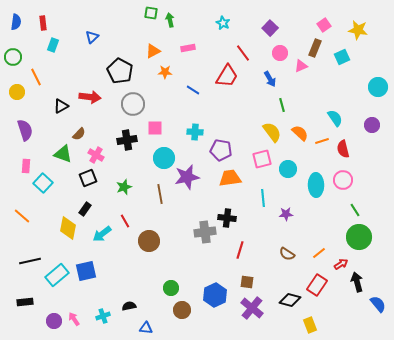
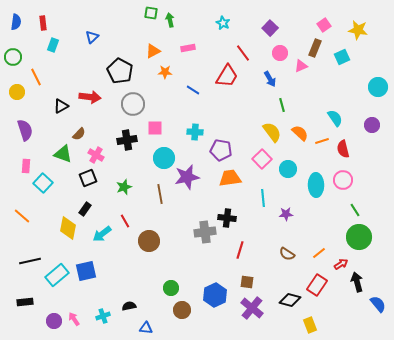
pink square at (262, 159): rotated 30 degrees counterclockwise
